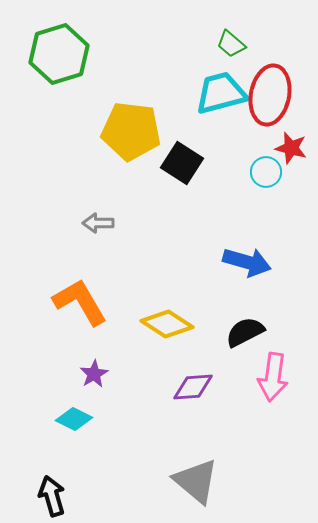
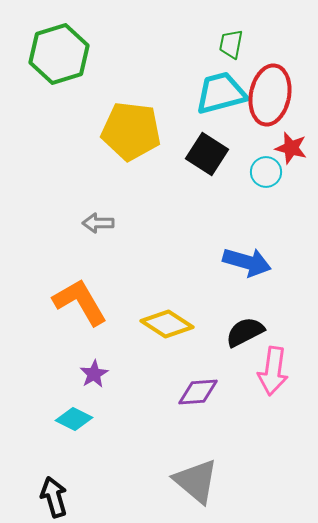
green trapezoid: rotated 60 degrees clockwise
black square: moved 25 px right, 9 px up
pink arrow: moved 6 px up
purple diamond: moved 5 px right, 5 px down
black arrow: moved 2 px right, 1 px down
